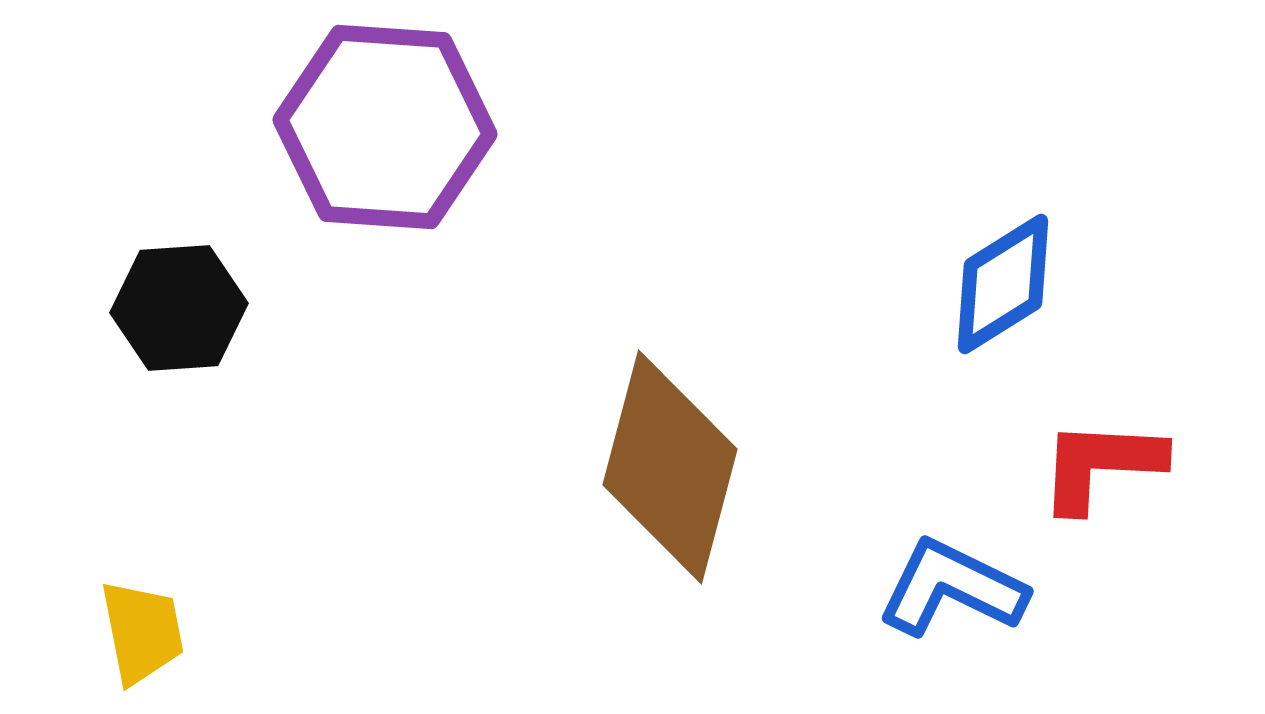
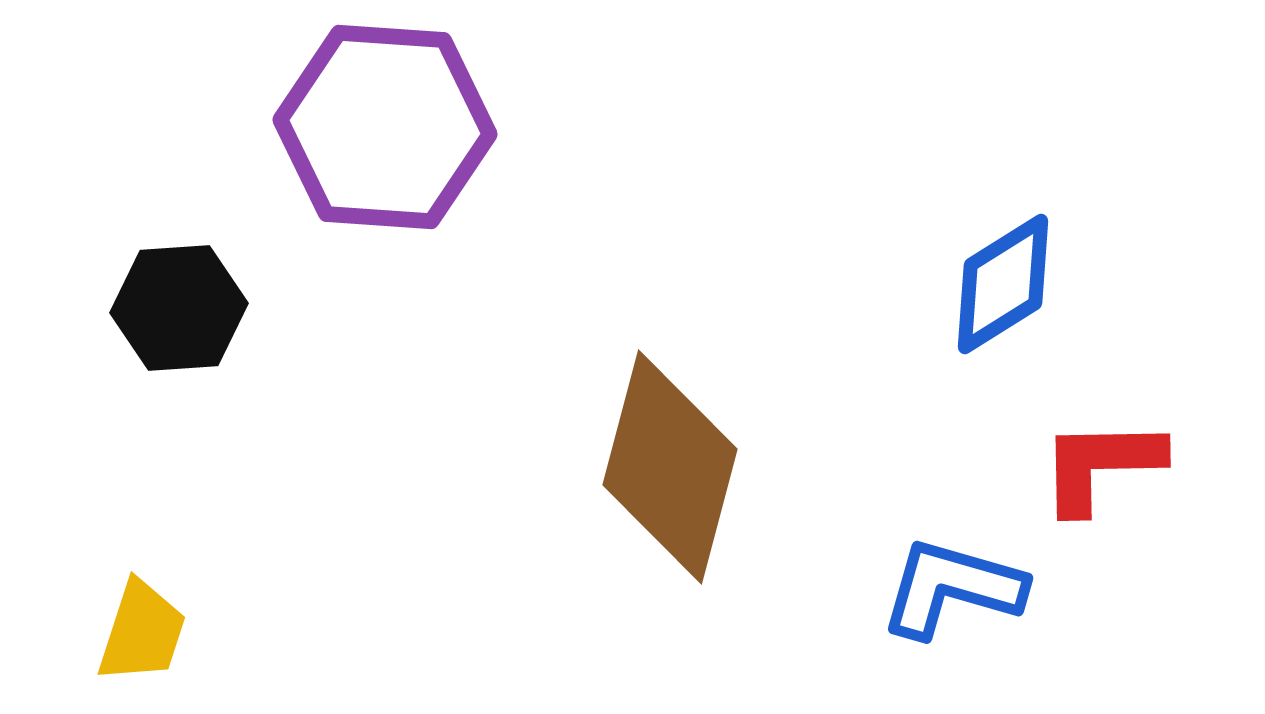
red L-shape: rotated 4 degrees counterclockwise
blue L-shape: rotated 10 degrees counterclockwise
yellow trapezoid: rotated 29 degrees clockwise
